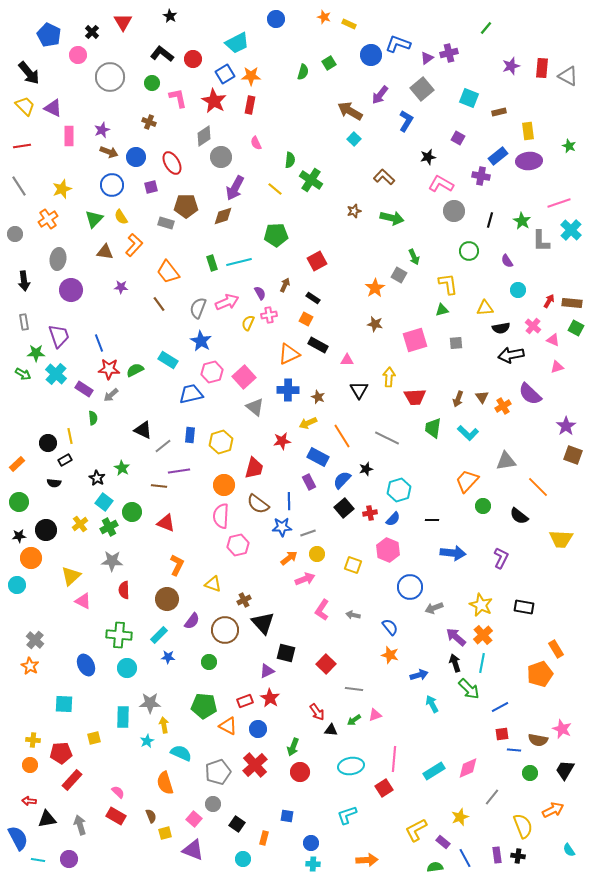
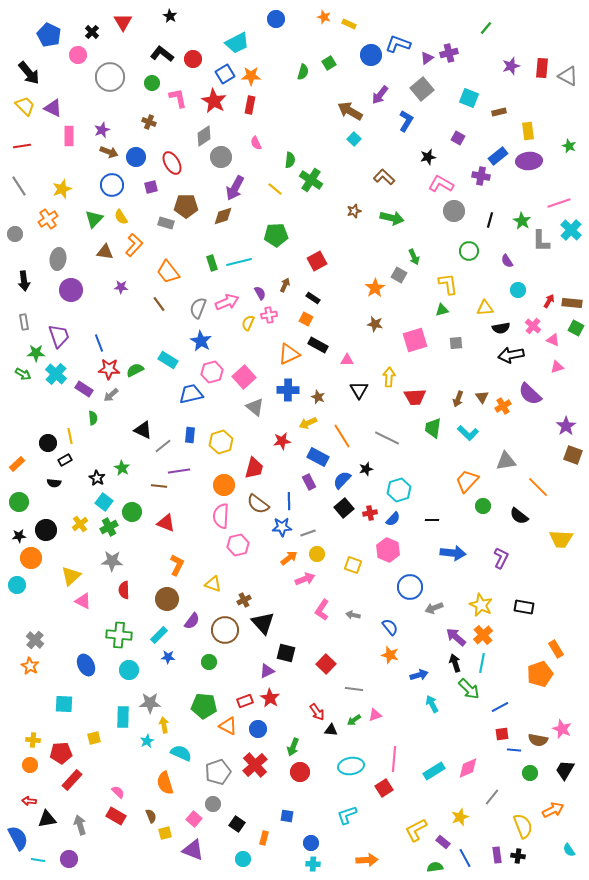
cyan circle at (127, 668): moved 2 px right, 2 px down
